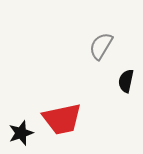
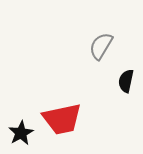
black star: rotated 10 degrees counterclockwise
